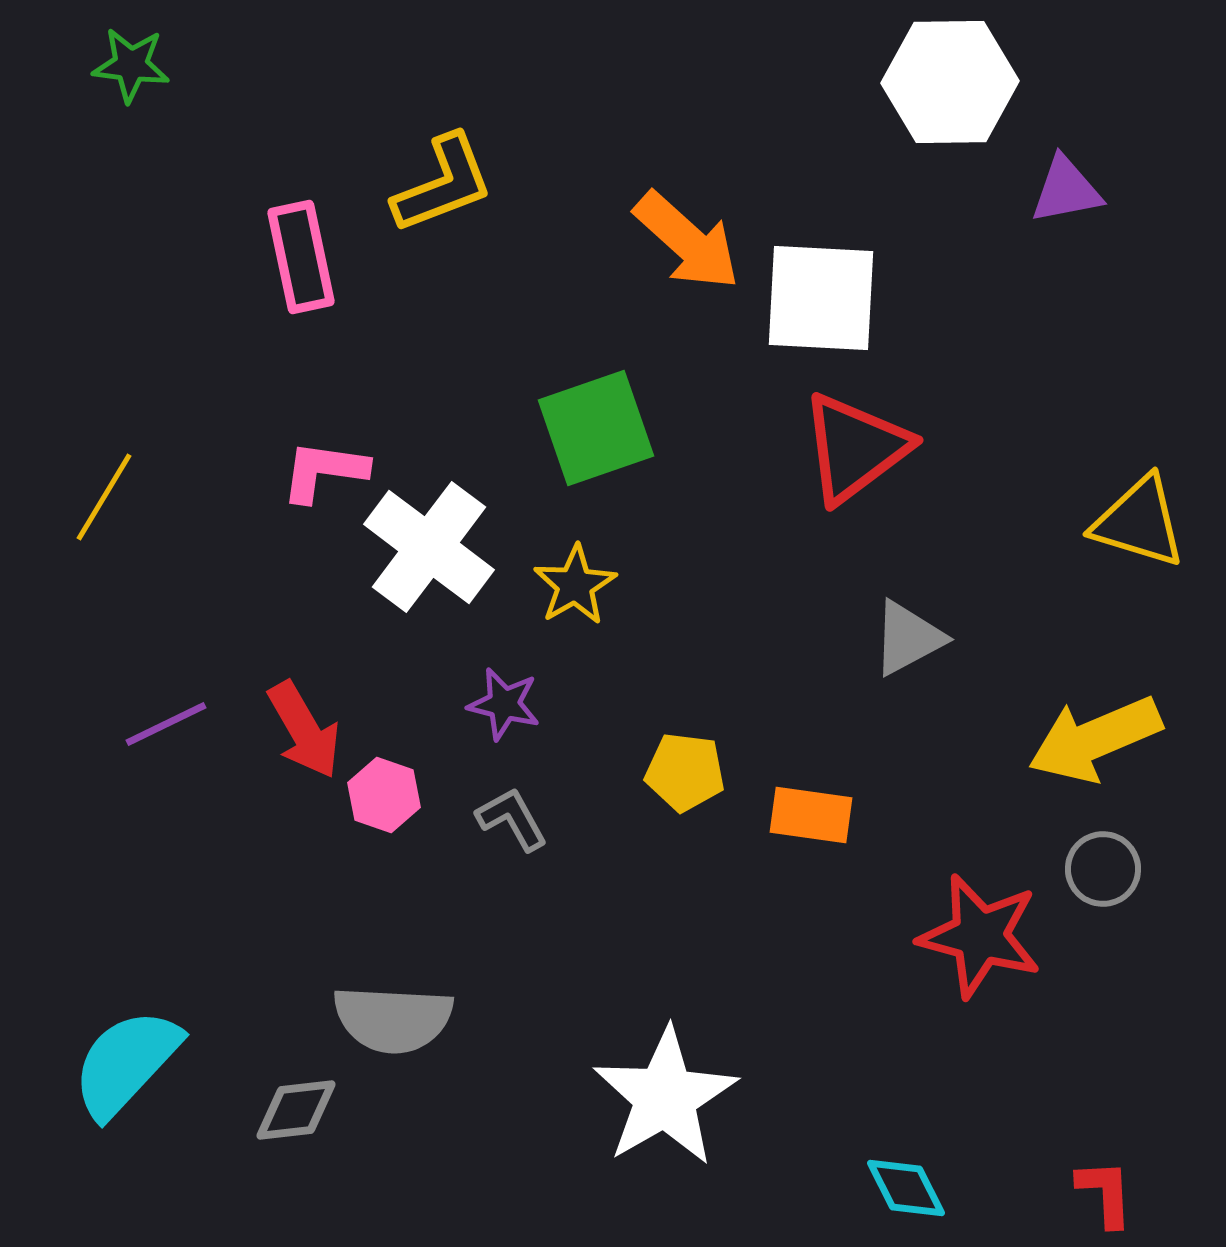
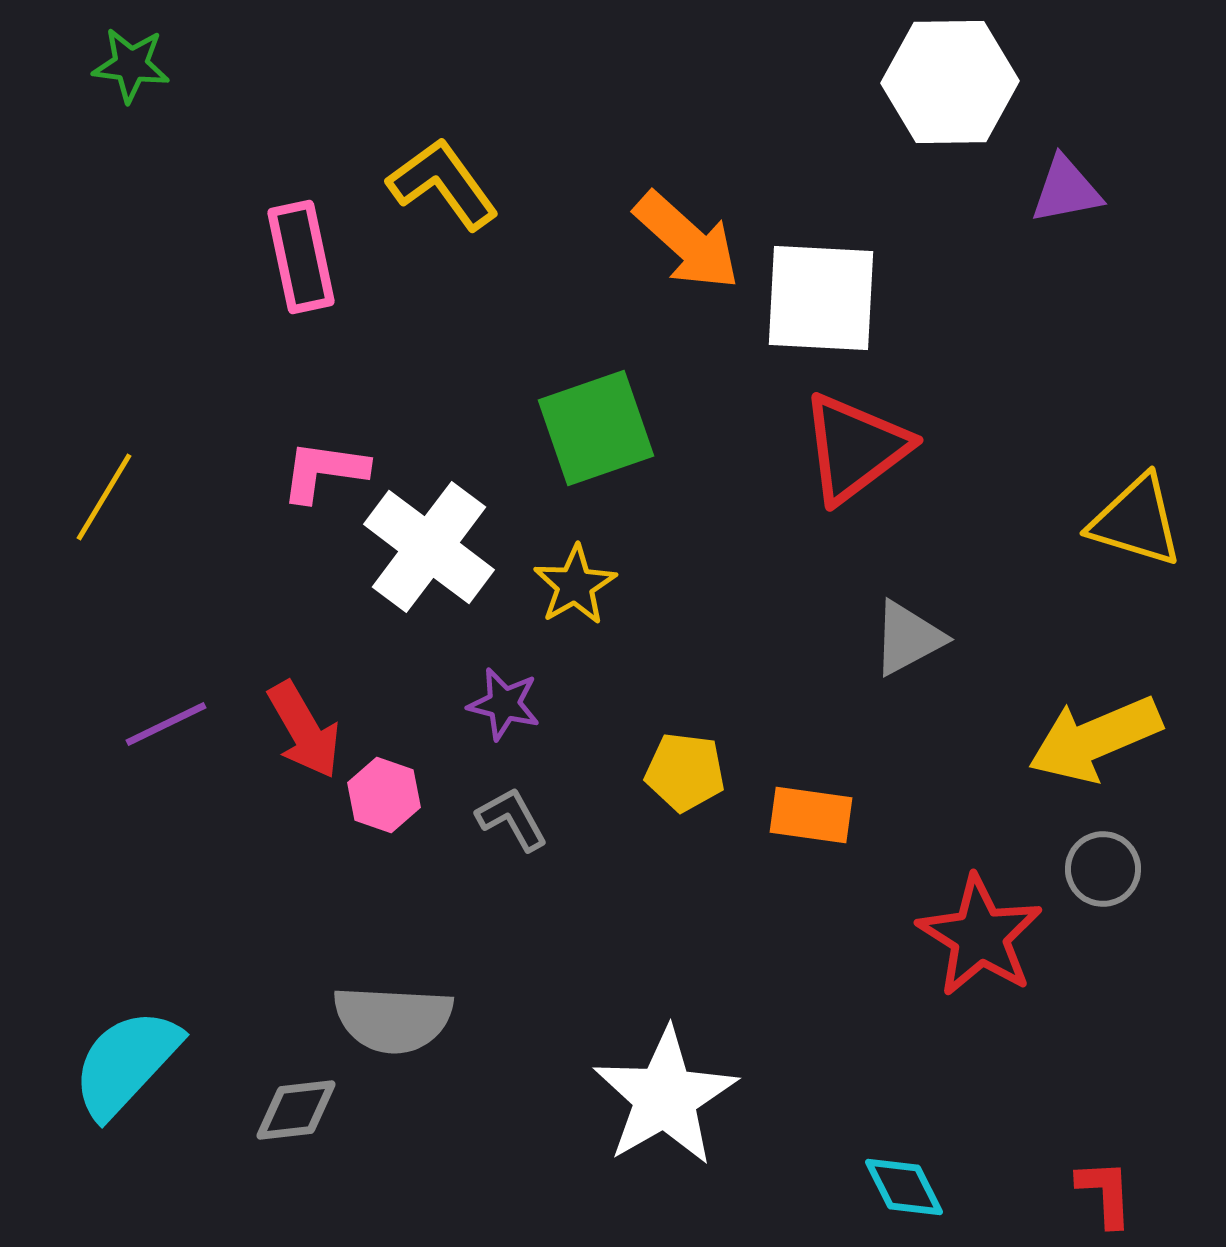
yellow L-shape: rotated 105 degrees counterclockwise
yellow triangle: moved 3 px left, 1 px up
red star: rotated 17 degrees clockwise
cyan diamond: moved 2 px left, 1 px up
